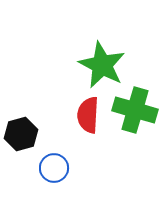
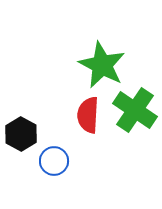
green cross: rotated 18 degrees clockwise
black hexagon: rotated 16 degrees counterclockwise
blue circle: moved 7 px up
